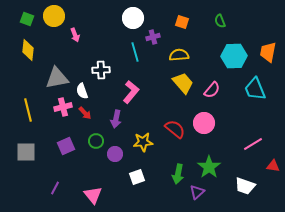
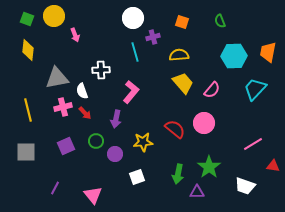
cyan trapezoid: rotated 65 degrees clockwise
purple triangle: rotated 42 degrees clockwise
